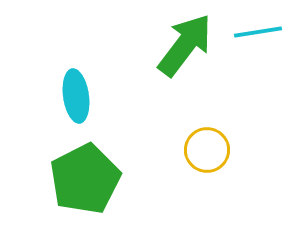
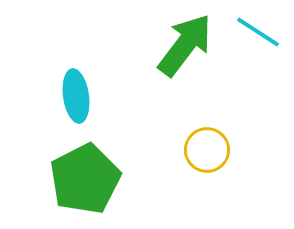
cyan line: rotated 42 degrees clockwise
